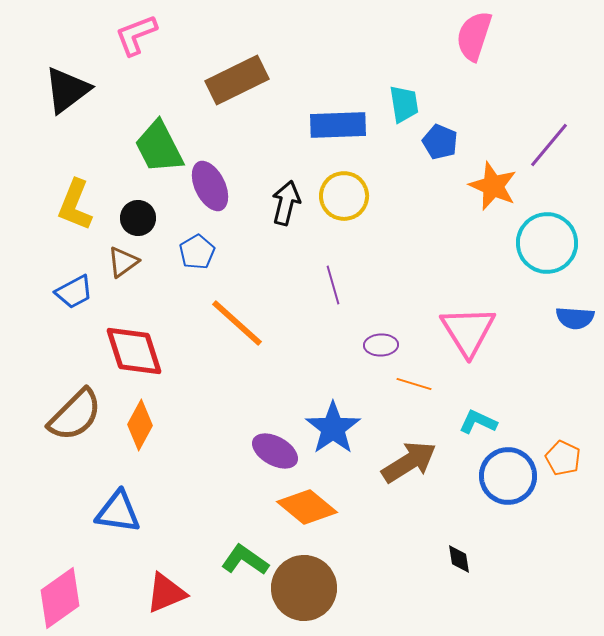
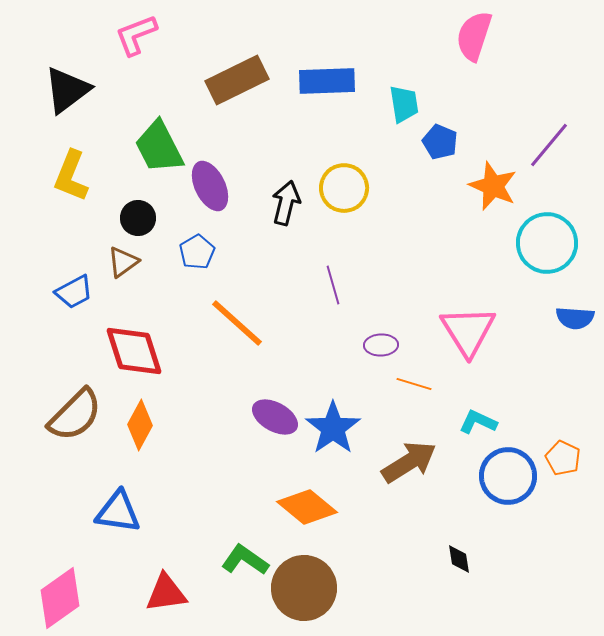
blue rectangle at (338, 125): moved 11 px left, 44 px up
yellow circle at (344, 196): moved 8 px up
yellow L-shape at (75, 205): moved 4 px left, 29 px up
purple ellipse at (275, 451): moved 34 px up
red triangle at (166, 593): rotated 15 degrees clockwise
